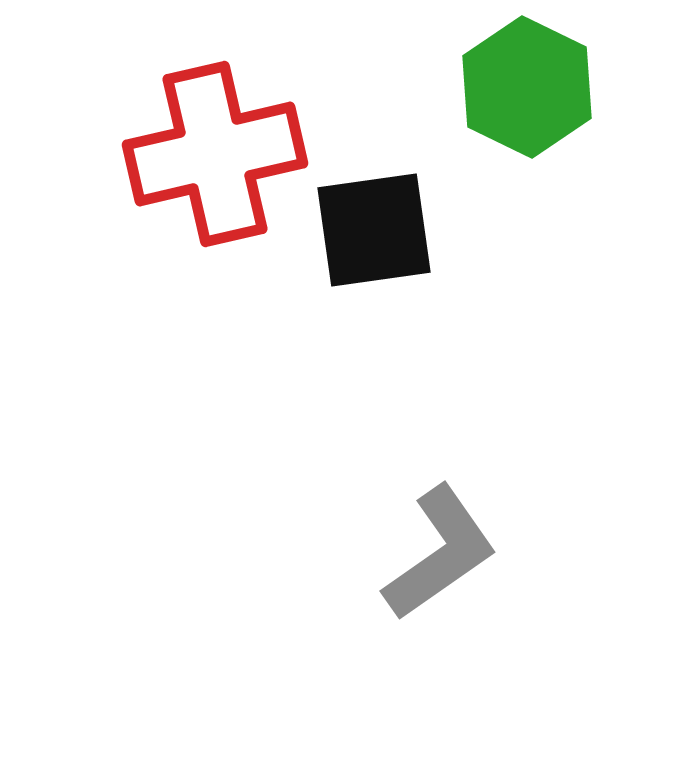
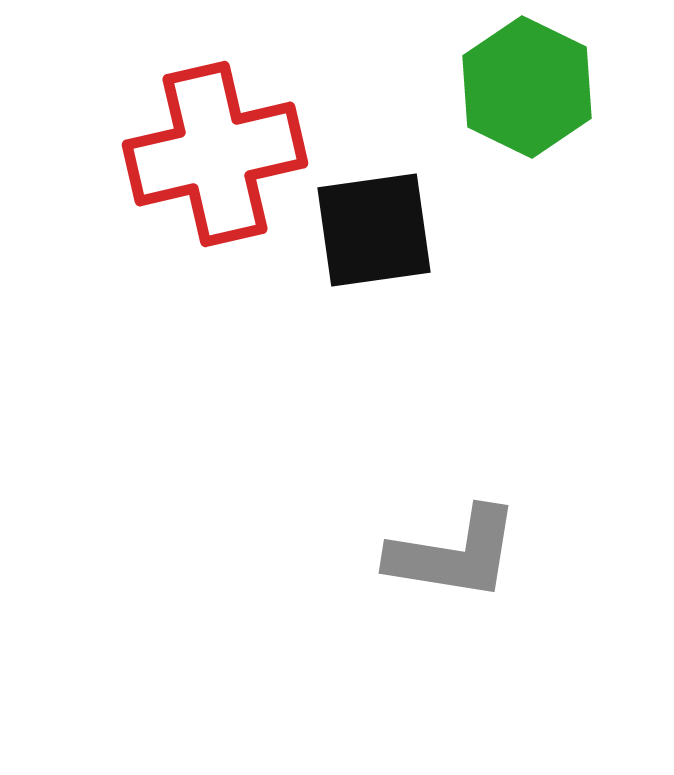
gray L-shape: moved 14 px right, 1 px down; rotated 44 degrees clockwise
